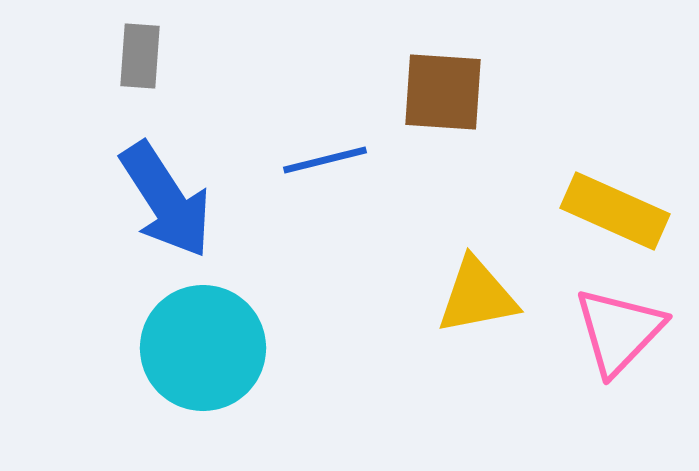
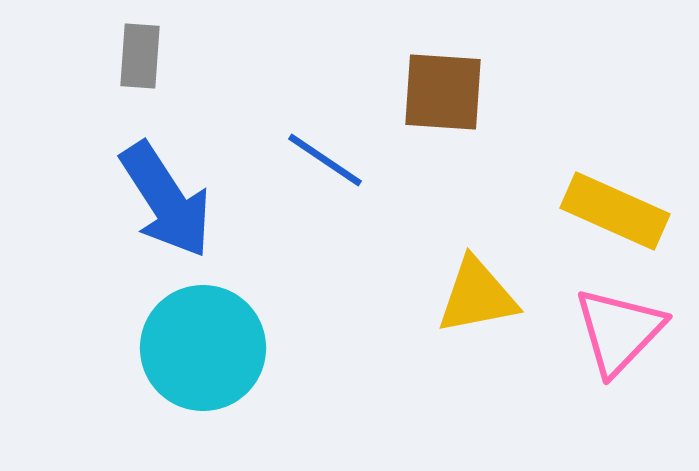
blue line: rotated 48 degrees clockwise
